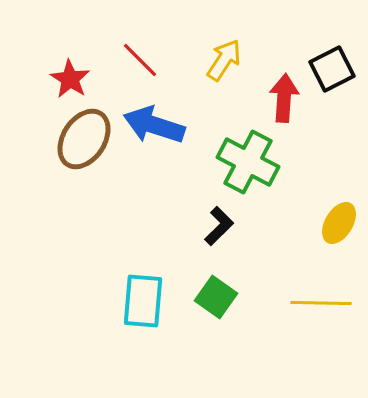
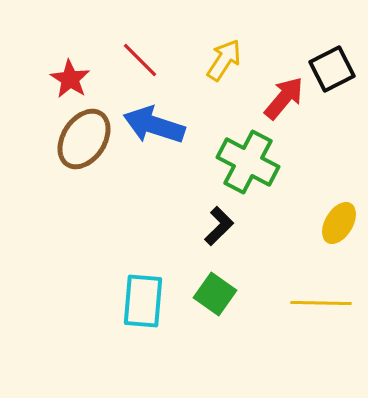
red arrow: rotated 36 degrees clockwise
green square: moved 1 px left, 3 px up
